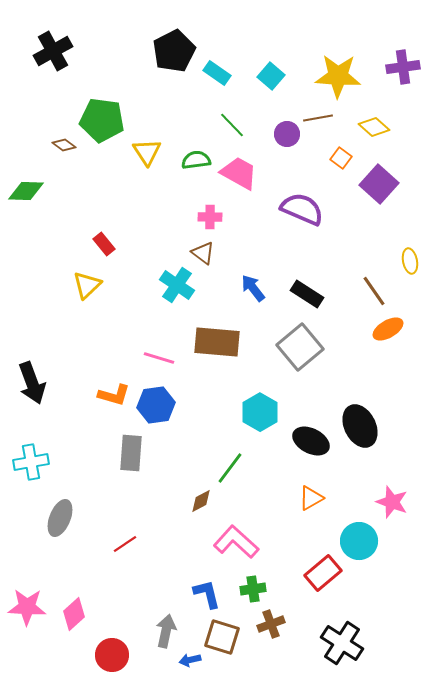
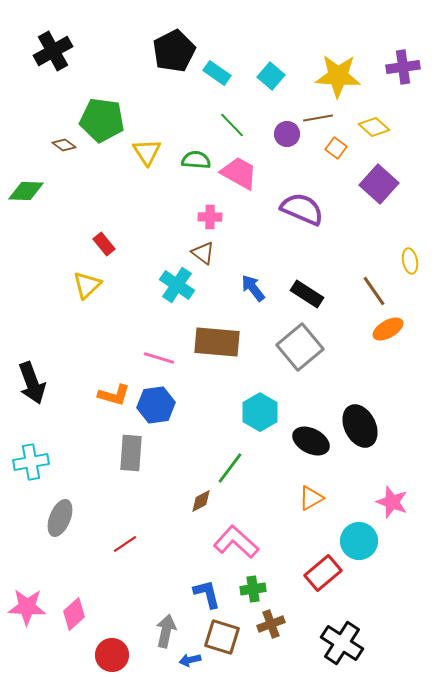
orange square at (341, 158): moved 5 px left, 10 px up
green semicircle at (196, 160): rotated 12 degrees clockwise
